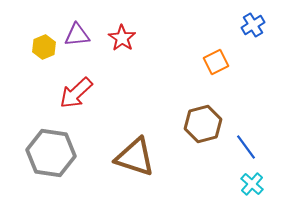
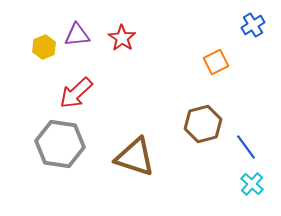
gray hexagon: moved 9 px right, 9 px up
